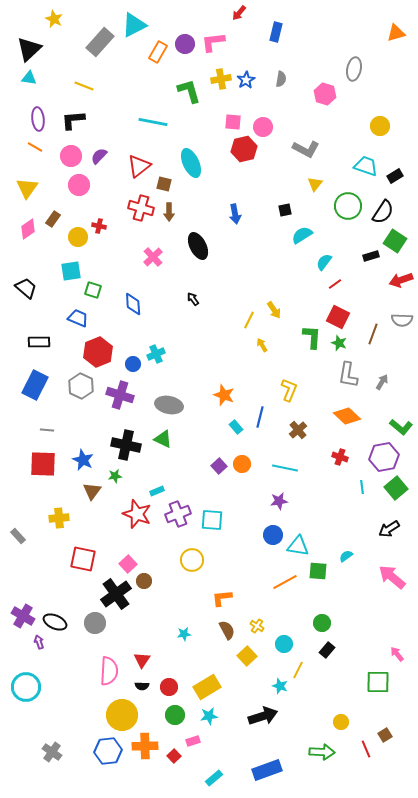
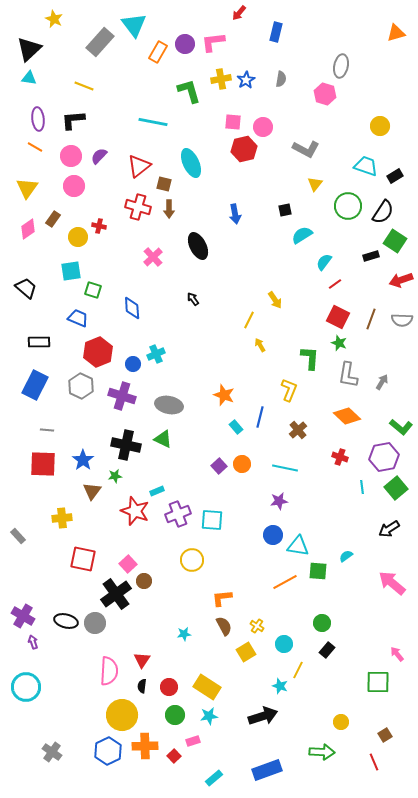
cyan triangle at (134, 25): rotated 40 degrees counterclockwise
gray ellipse at (354, 69): moved 13 px left, 3 px up
pink circle at (79, 185): moved 5 px left, 1 px down
red cross at (141, 208): moved 3 px left, 1 px up
brown arrow at (169, 212): moved 3 px up
blue diamond at (133, 304): moved 1 px left, 4 px down
yellow arrow at (274, 310): moved 1 px right, 10 px up
brown line at (373, 334): moved 2 px left, 15 px up
green L-shape at (312, 337): moved 2 px left, 21 px down
yellow arrow at (262, 345): moved 2 px left
purple cross at (120, 395): moved 2 px right, 1 px down
blue star at (83, 460): rotated 10 degrees clockwise
red star at (137, 514): moved 2 px left, 3 px up
yellow cross at (59, 518): moved 3 px right
pink arrow at (392, 577): moved 6 px down
black ellipse at (55, 622): moved 11 px right, 1 px up; rotated 10 degrees counterclockwise
brown semicircle at (227, 630): moved 3 px left, 4 px up
purple arrow at (39, 642): moved 6 px left
yellow square at (247, 656): moved 1 px left, 4 px up; rotated 12 degrees clockwise
black semicircle at (142, 686): rotated 96 degrees clockwise
yellow rectangle at (207, 687): rotated 64 degrees clockwise
red line at (366, 749): moved 8 px right, 13 px down
blue hexagon at (108, 751): rotated 20 degrees counterclockwise
